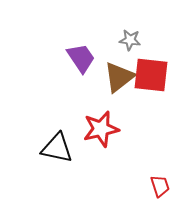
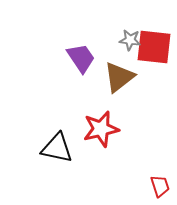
red square: moved 3 px right, 28 px up
